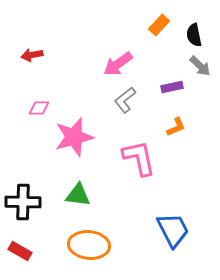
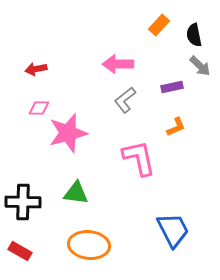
red arrow: moved 4 px right, 14 px down
pink arrow: rotated 36 degrees clockwise
pink star: moved 6 px left, 4 px up
green triangle: moved 2 px left, 2 px up
